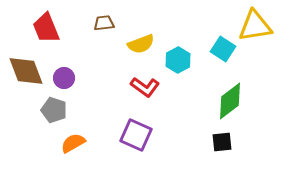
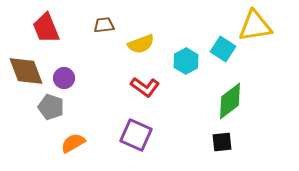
brown trapezoid: moved 2 px down
cyan hexagon: moved 8 px right, 1 px down
gray pentagon: moved 3 px left, 3 px up
